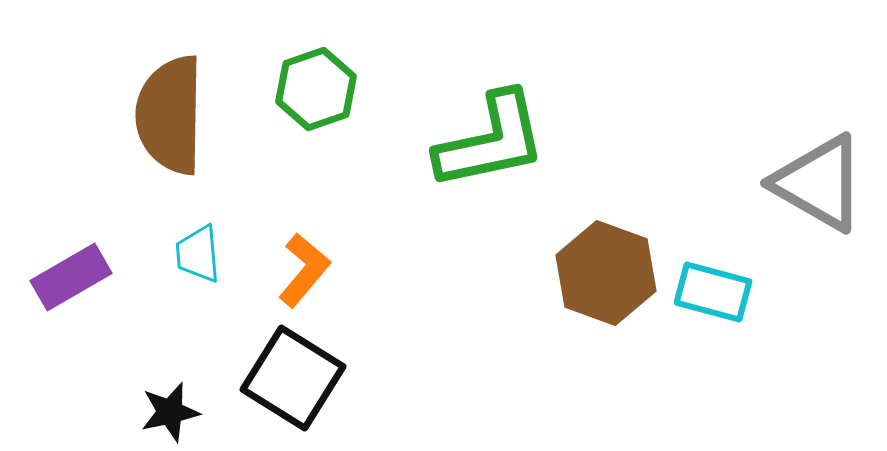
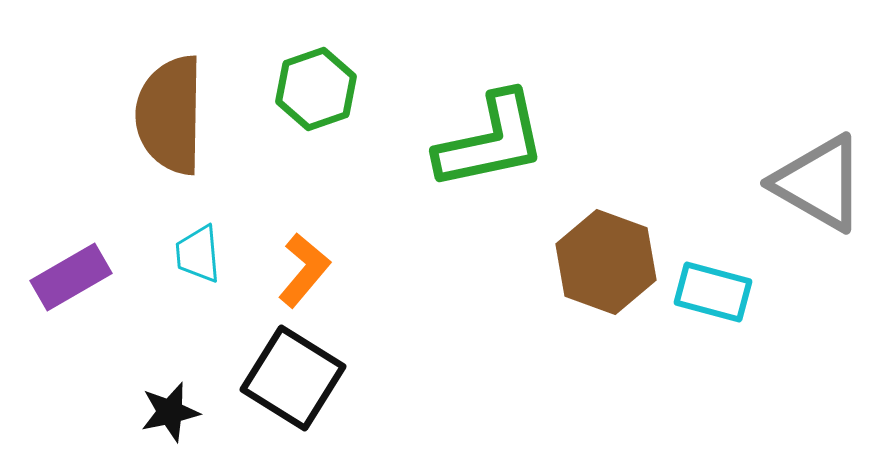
brown hexagon: moved 11 px up
